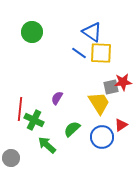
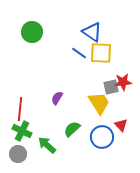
green cross: moved 12 px left, 11 px down
red triangle: rotated 40 degrees counterclockwise
gray circle: moved 7 px right, 4 px up
